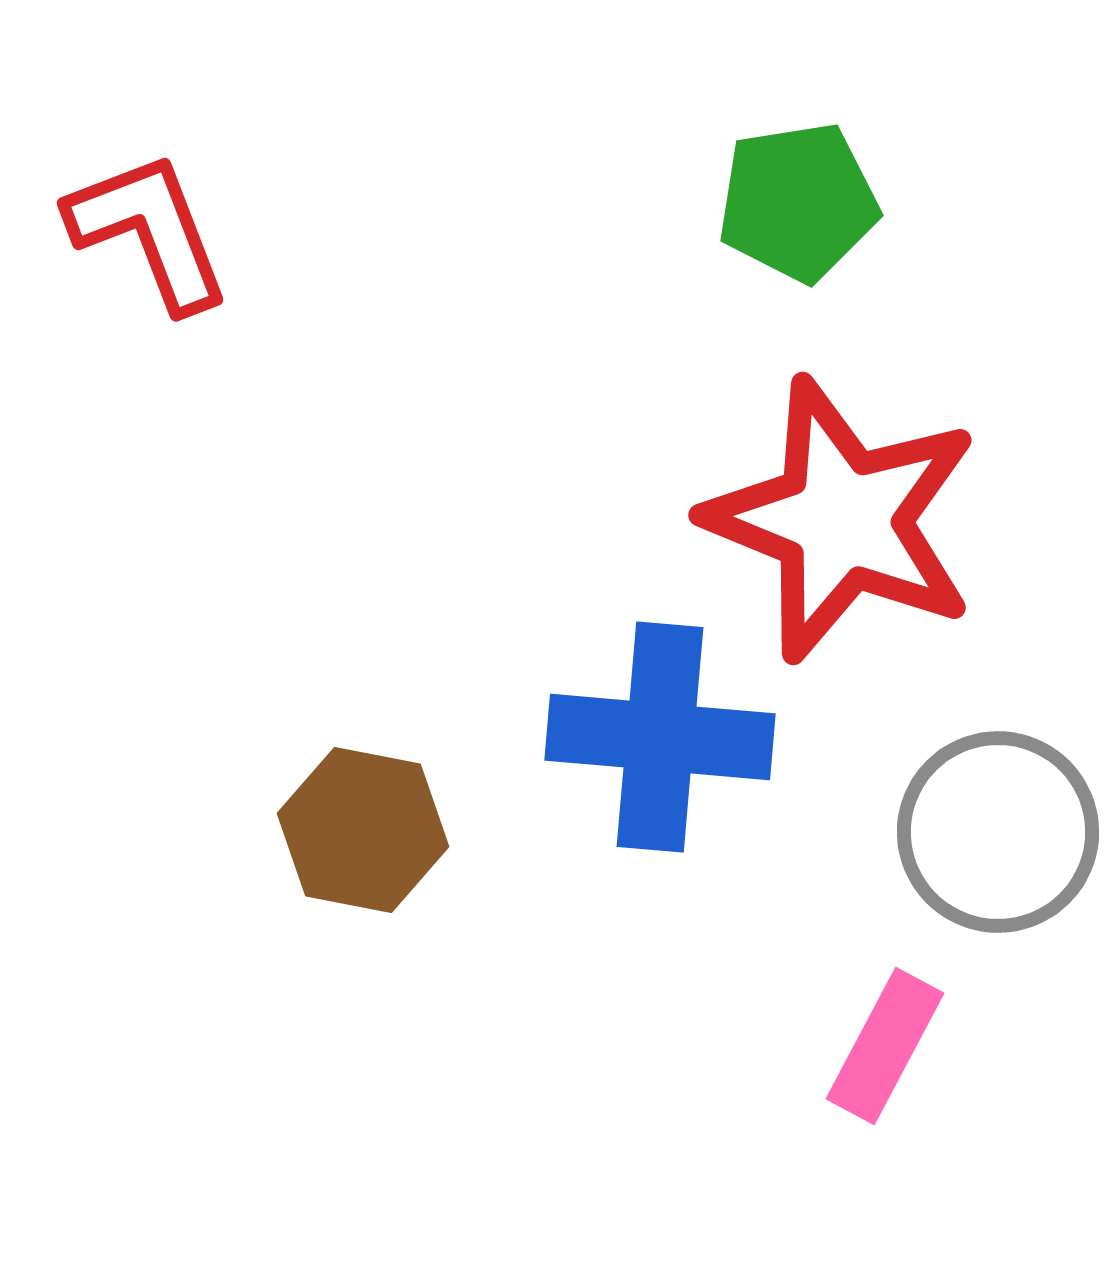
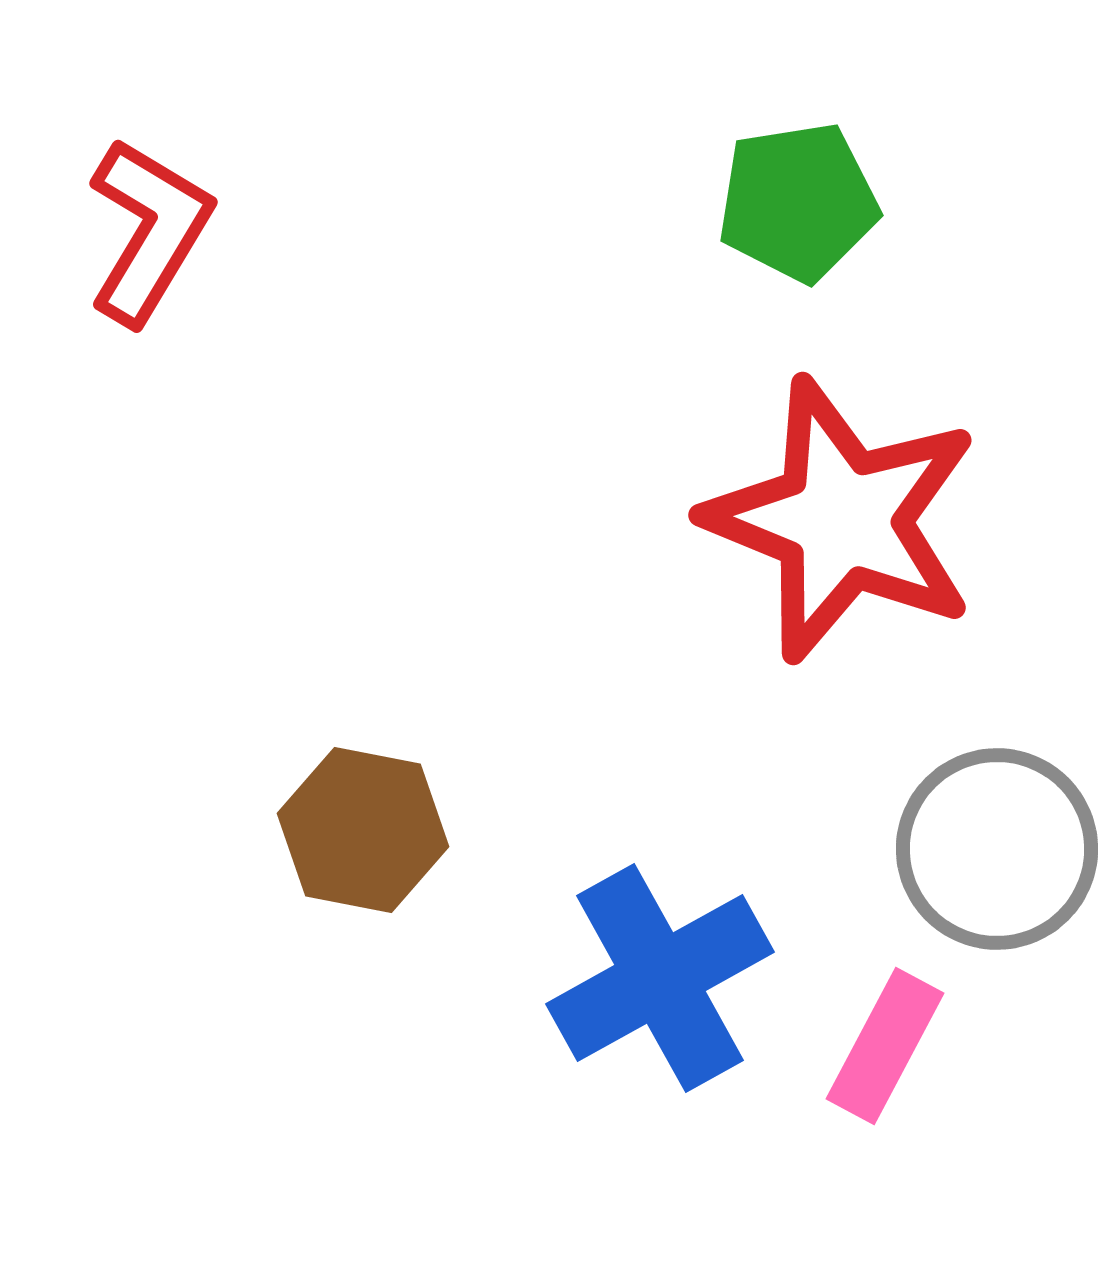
red L-shape: rotated 52 degrees clockwise
blue cross: moved 241 px down; rotated 34 degrees counterclockwise
gray circle: moved 1 px left, 17 px down
